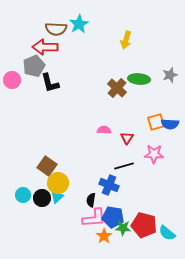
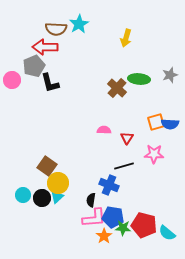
yellow arrow: moved 2 px up
